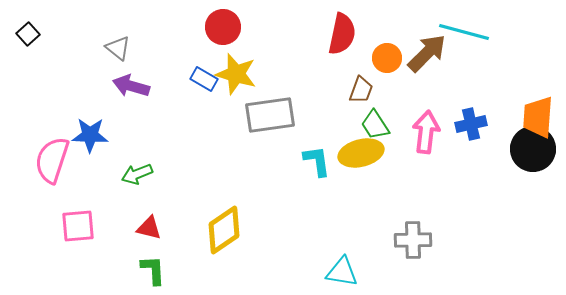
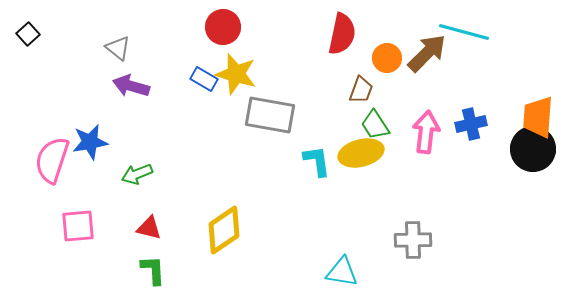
gray rectangle: rotated 18 degrees clockwise
blue star: moved 7 px down; rotated 12 degrees counterclockwise
